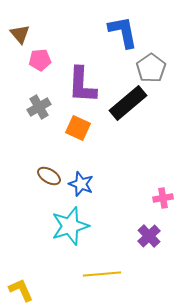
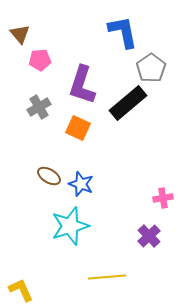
purple L-shape: rotated 15 degrees clockwise
yellow line: moved 5 px right, 3 px down
